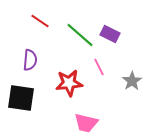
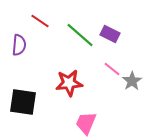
purple semicircle: moved 11 px left, 15 px up
pink line: moved 13 px right, 2 px down; rotated 24 degrees counterclockwise
black square: moved 2 px right, 4 px down
pink trapezoid: rotated 100 degrees clockwise
